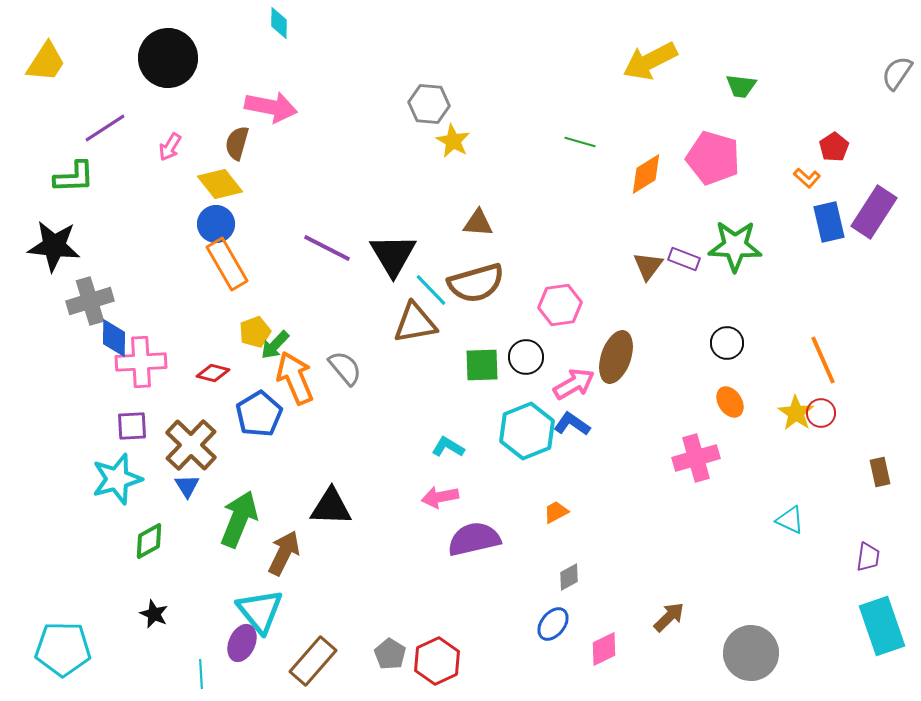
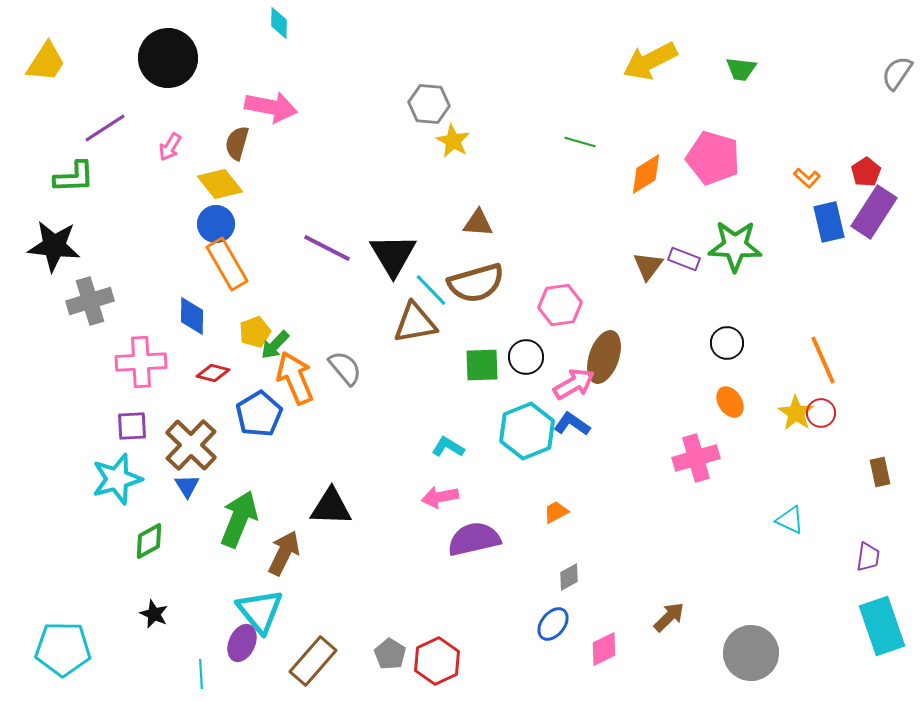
green trapezoid at (741, 86): moved 17 px up
red pentagon at (834, 147): moved 32 px right, 25 px down
blue diamond at (114, 338): moved 78 px right, 22 px up
brown ellipse at (616, 357): moved 12 px left
